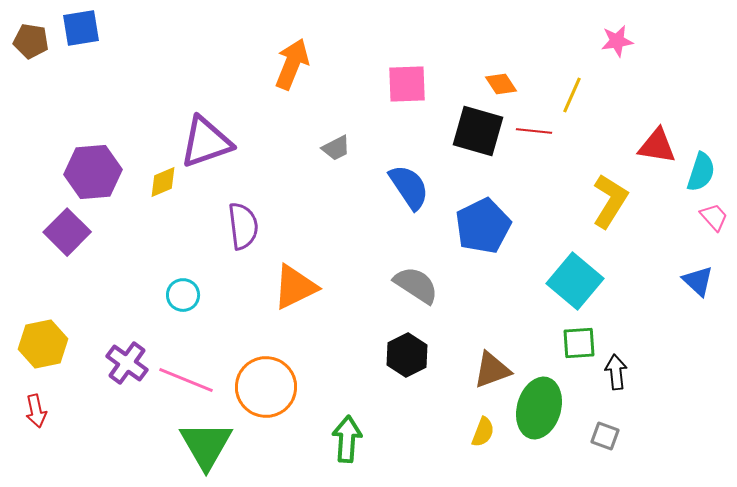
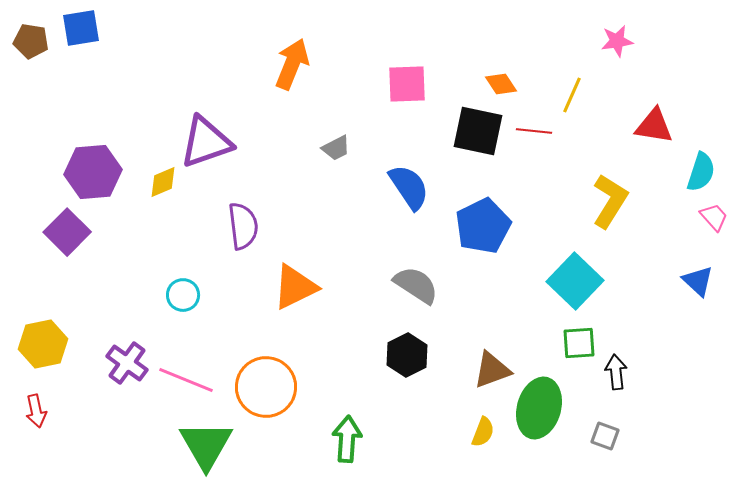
black square: rotated 4 degrees counterclockwise
red triangle: moved 3 px left, 20 px up
cyan square: rotated 4 degrees clockwise
